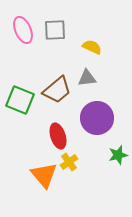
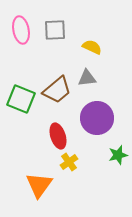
pink ellipse: moved 2 px left; rotated 12 degrees clockwise
green square: moved 1 px right, 1 px up
orange triangle: moved 5 px left, 10 px down; rotated 16 degrees clockwise
